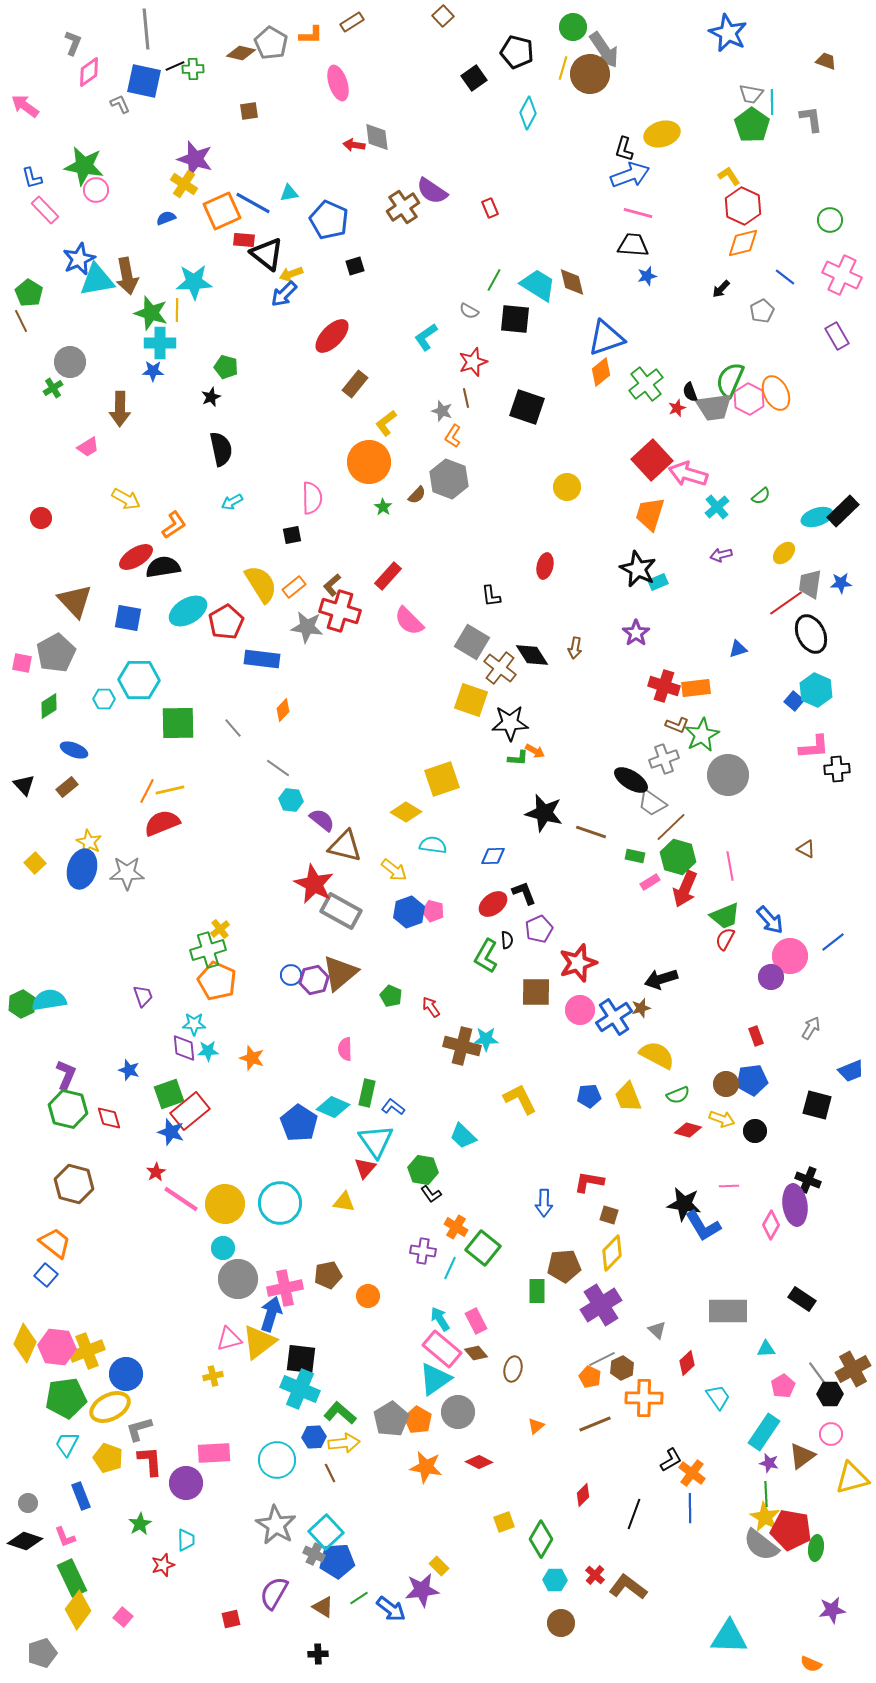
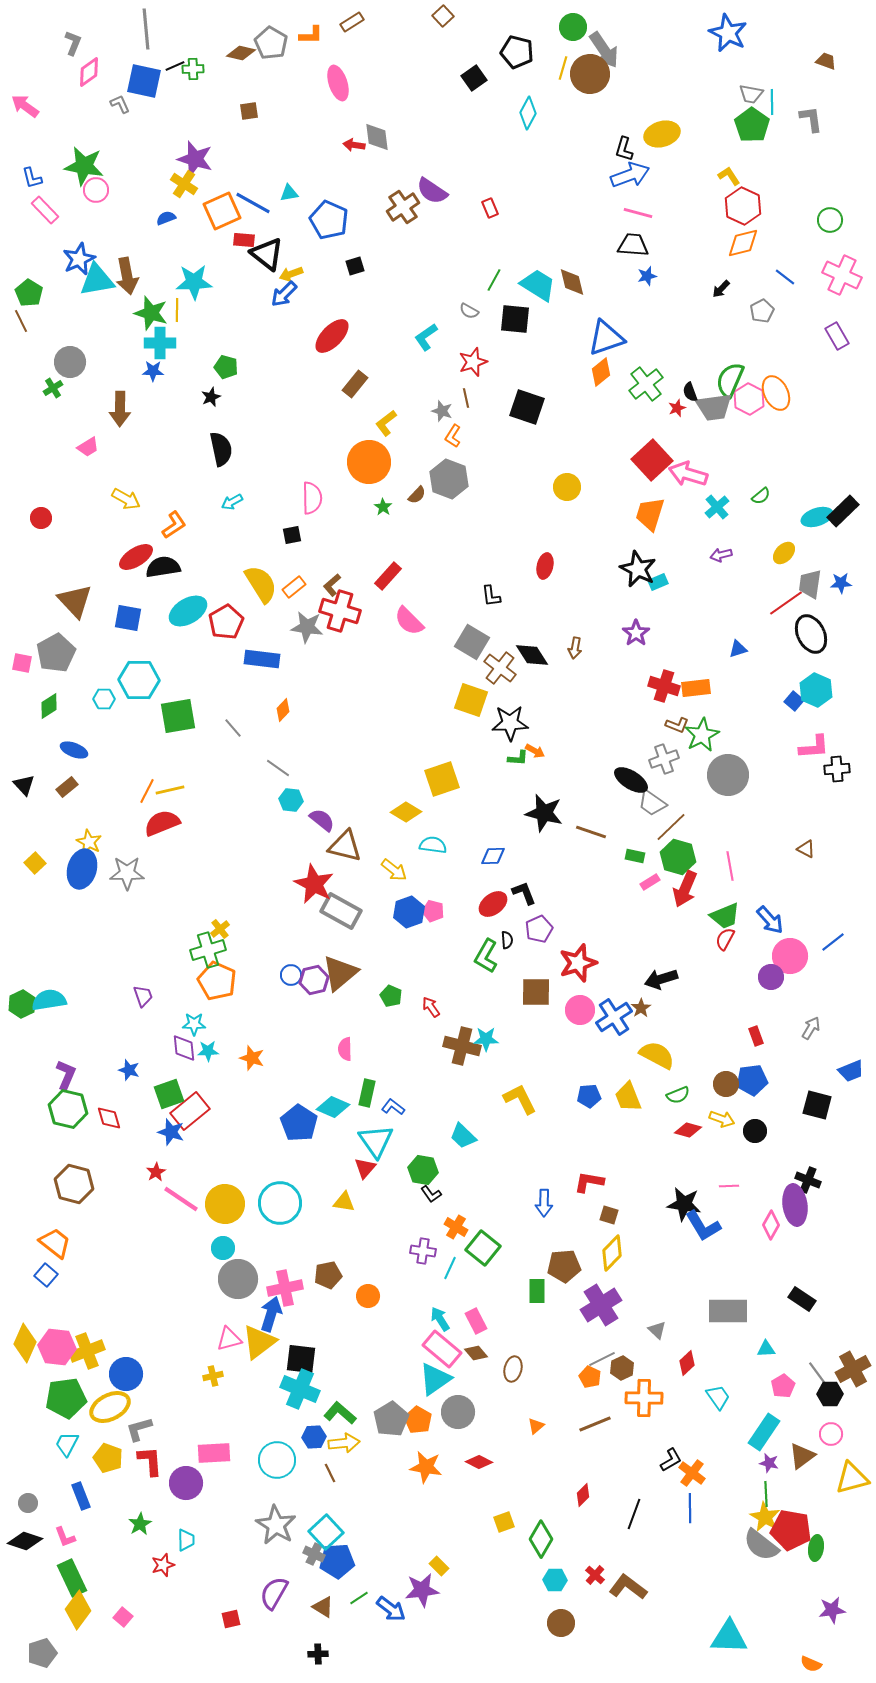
green square at (178, 723): moved 7 px up; rotated 9 degrees counterclockwise
brown star at (641, 1008): rotated 18 degrees counterclockwise
